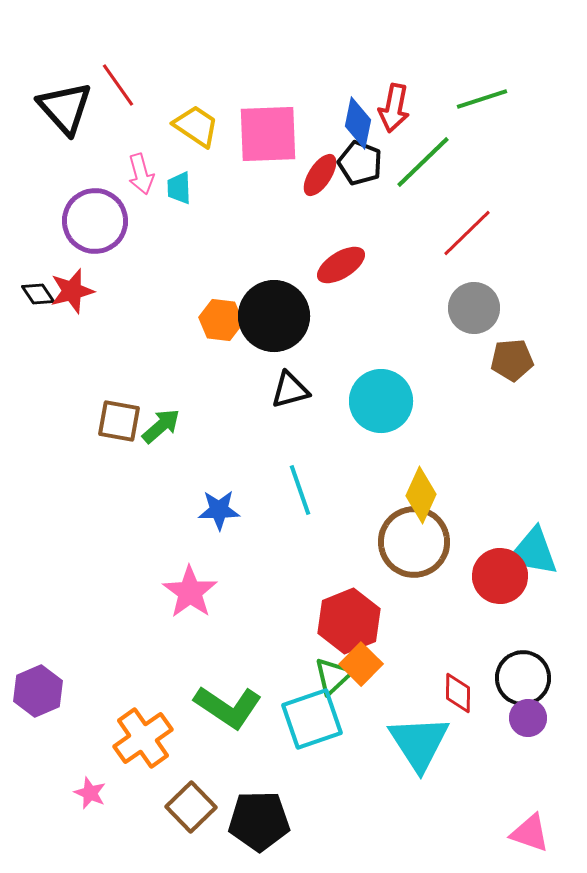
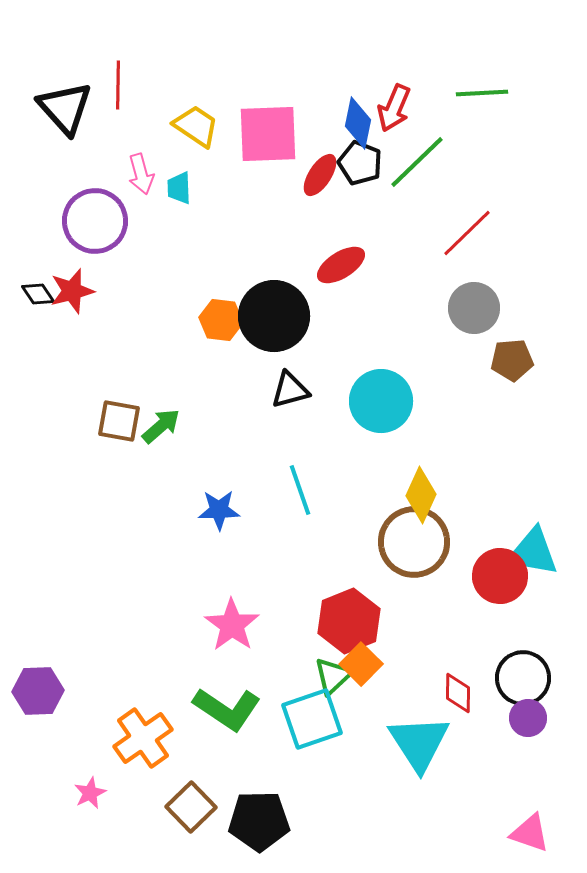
red line at (118, 85): rotated 36 degrees clockwise
green line at (482, 99): moved 6 px up; rotated 15 degrees clockwise
red arrow at (394, 108): rotated 12 degrees clockwise
green line at (423, 162): moved 6 px left
pink star at (190, 592): moved 42 px right, 33 px down
purple hexagon at (38, 691): rotated 21 degrees clockwise
green L-shape at (228, 707): moved 1 px left, 2 px down
pink star at (90, 793): rotated 24 degrees clockwise
